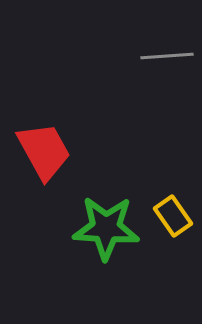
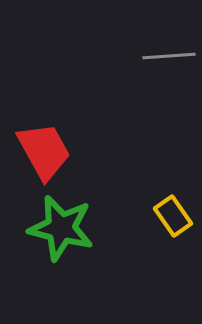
gray line: moved 2 px right
green star: moved 45 px left; rotated 10 degrees clockwise
